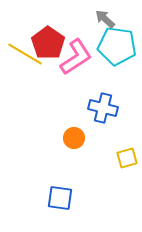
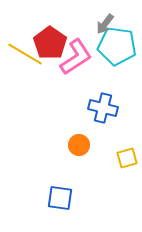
gray arrow: moved 5 px down; rotated 95 degrees counterclockwise
red pentagon: moved 2 px right
orange circle: moved 5 px right, 7 px down
